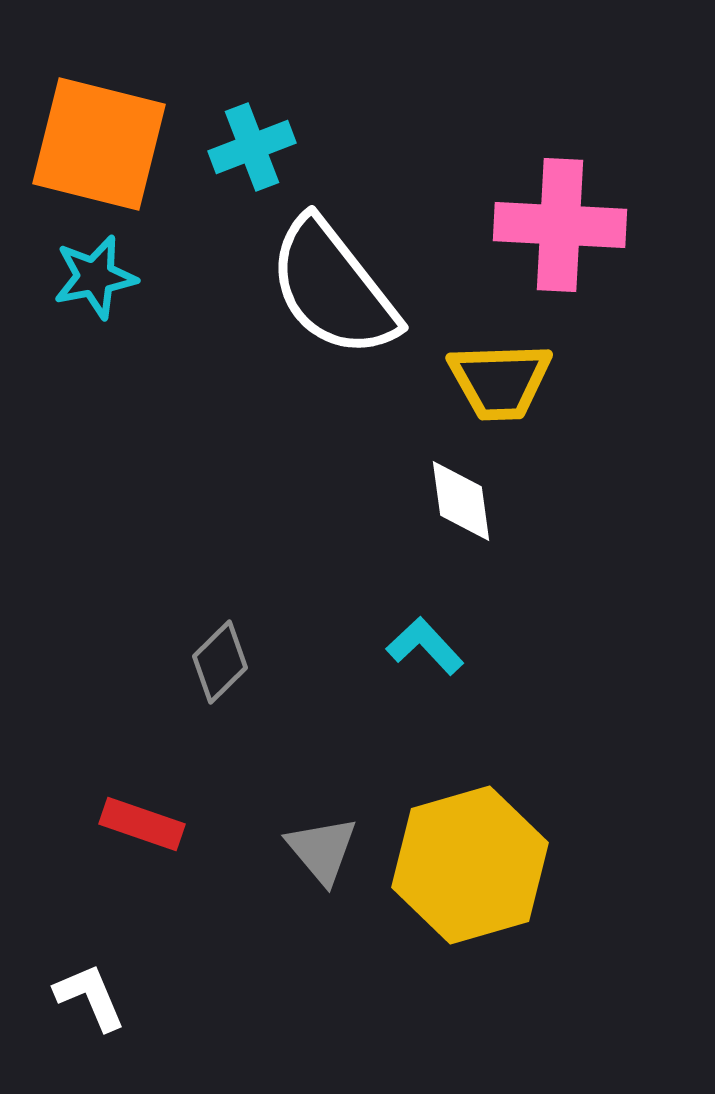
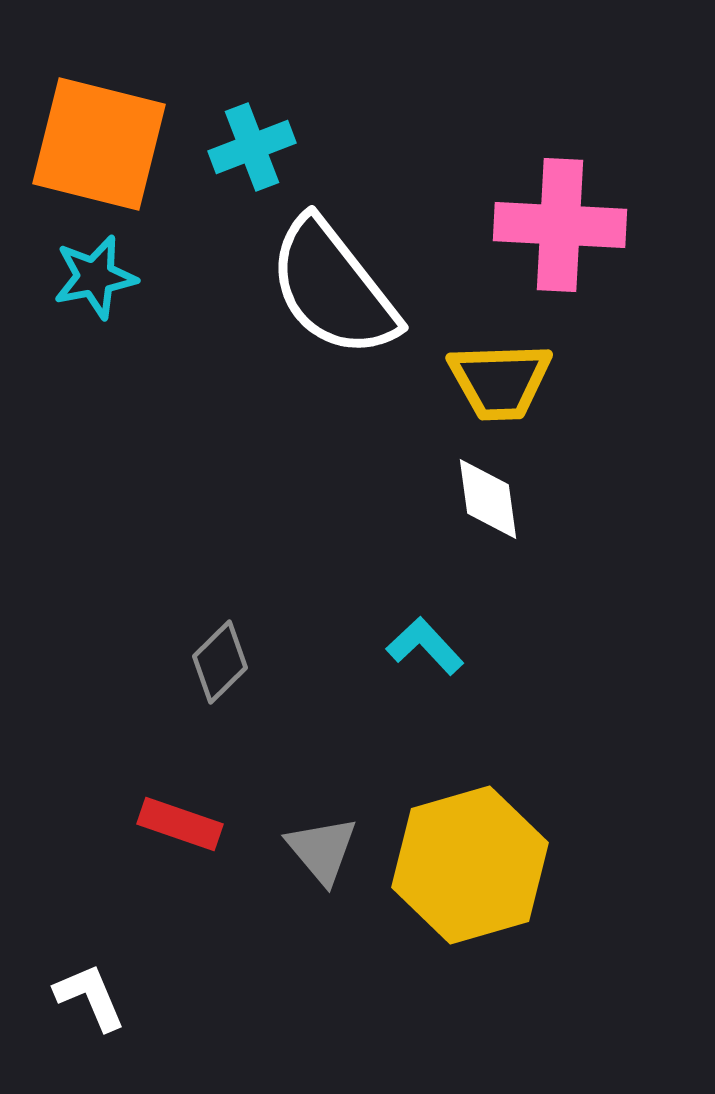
white diamond: moved 27 px right, 2 px up
red rectangle: moved 38 px right
